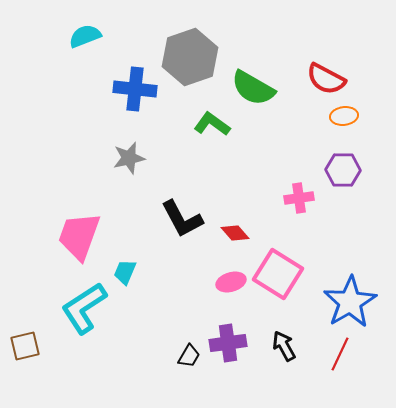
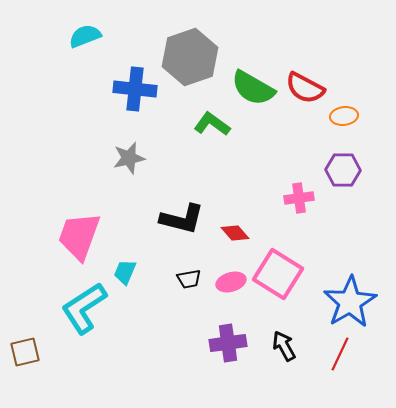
red semicircle: moved 21 px left, 9 px down
black L-shape: rotated 48 degrees counterclockwise
brown square: moved 6 px down
black trapezoid: moved 77 px up; rotated 50 degrees clockwise
